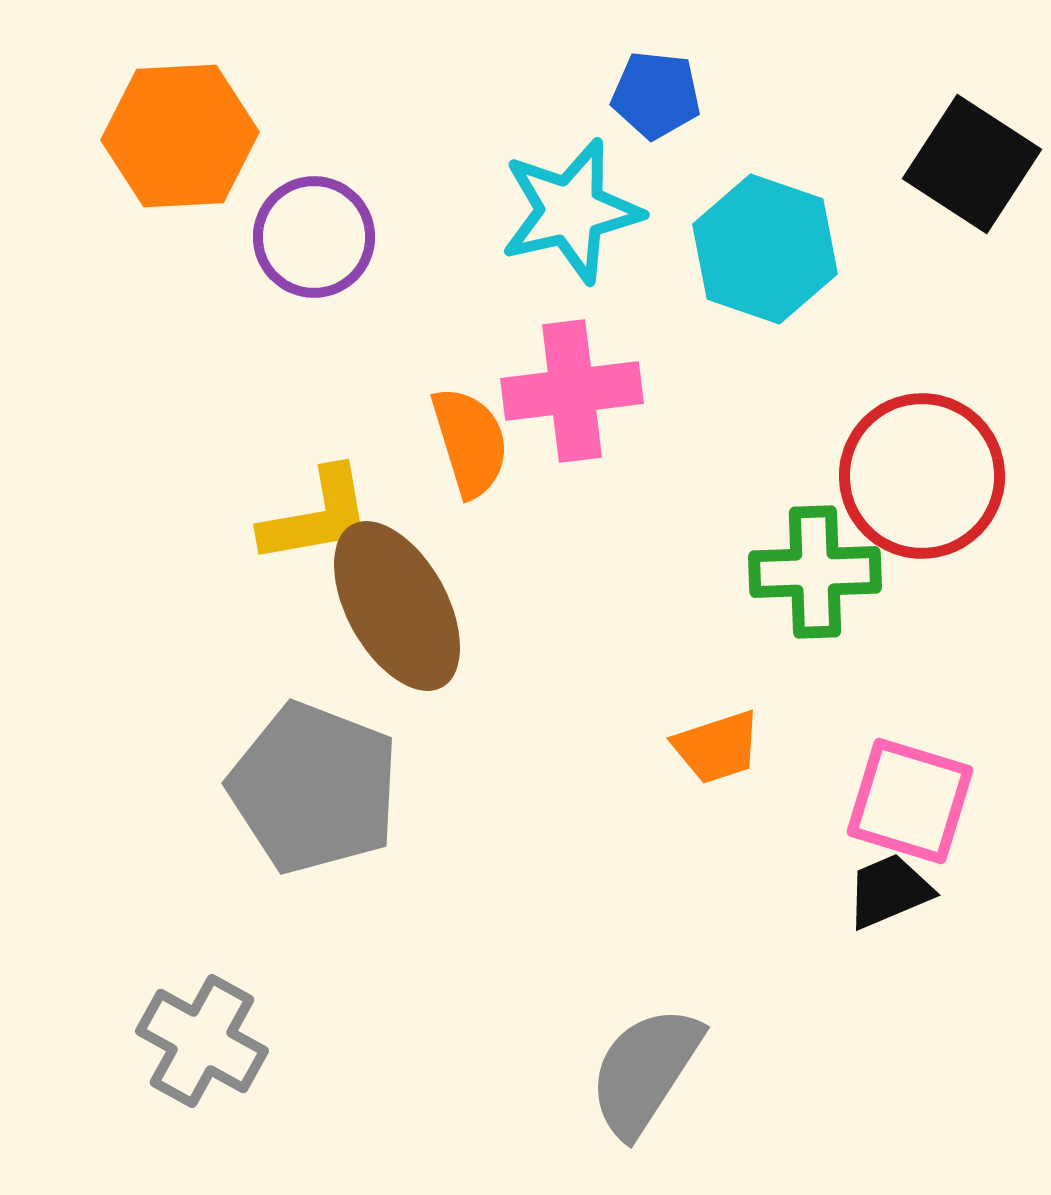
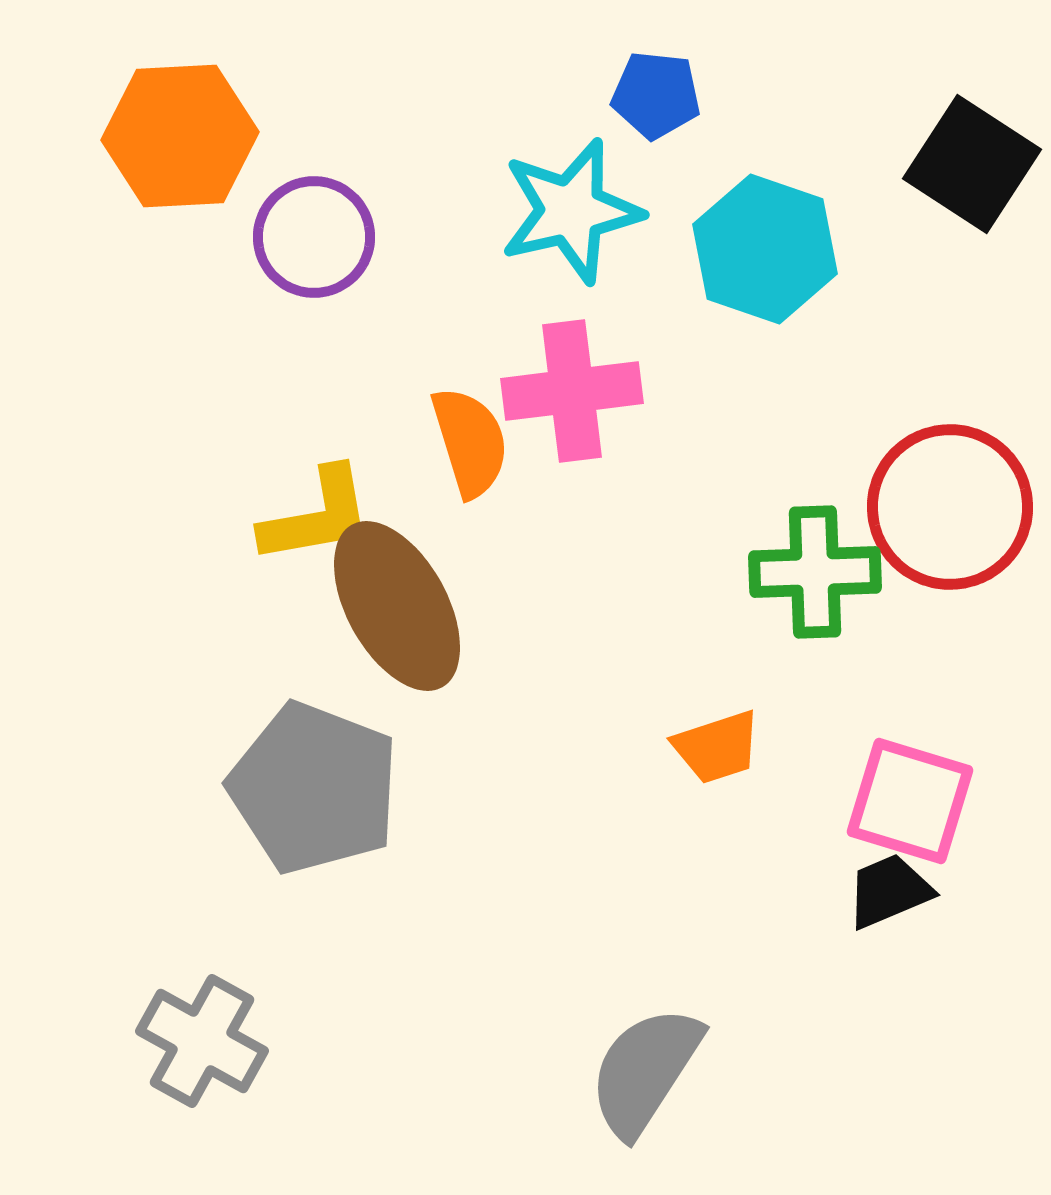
red circle: moved 28 px right, 31 px down
